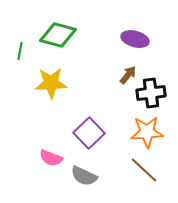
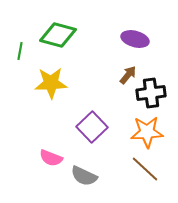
purple square: moved 3 px right, 6 px up
brown line: moved 1 px right, 1 px up
